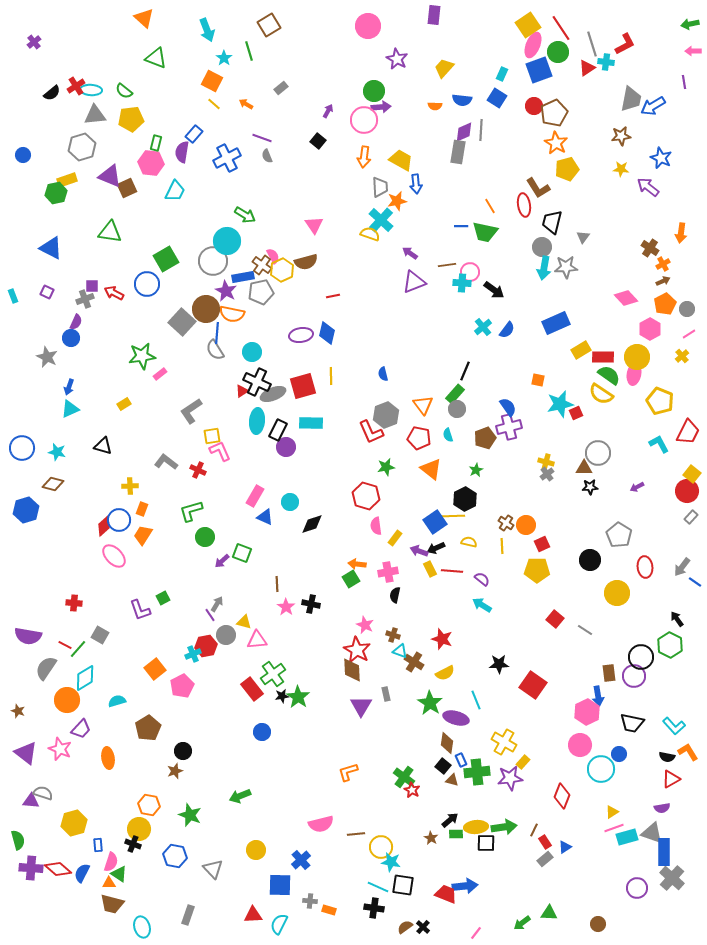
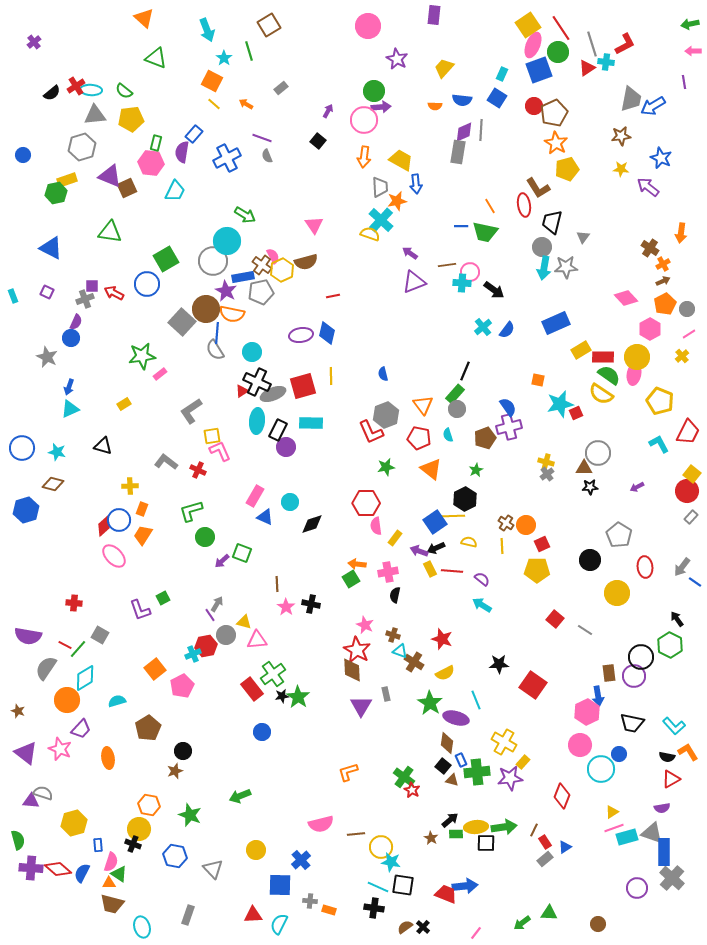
red hexagon at (366, 496): moved 7 px down; rotated 16 degrees counterclockwise
